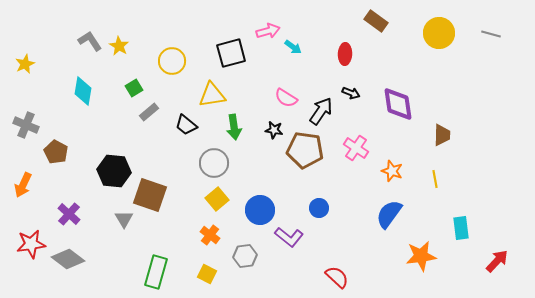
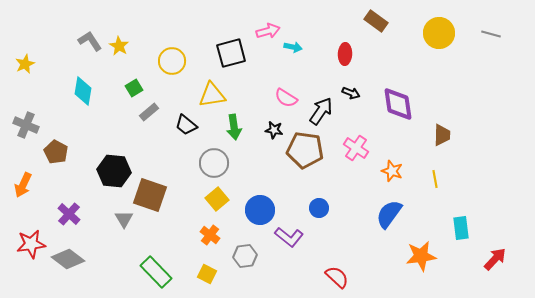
cyan arrow at (293, 47): rotated 24 degrees counterclockwise
red arrow at (497, 261): moved 2 px left, 2 px up
green rectangle at (156, 272): rotated 60 degrees counterclockwise
